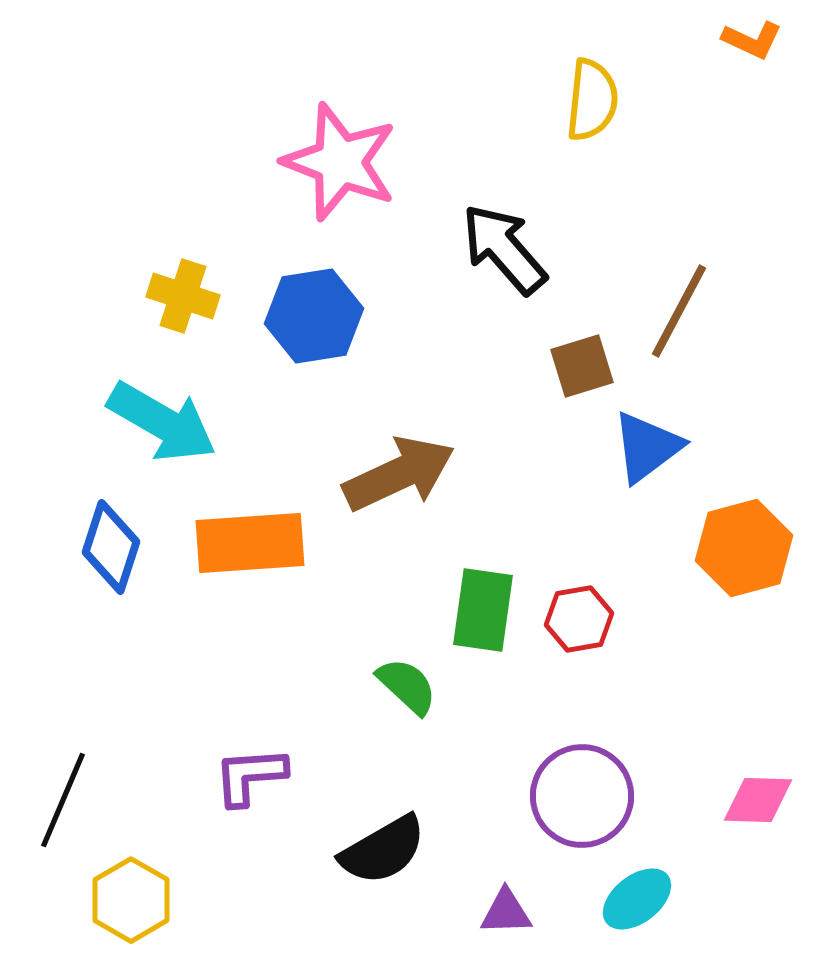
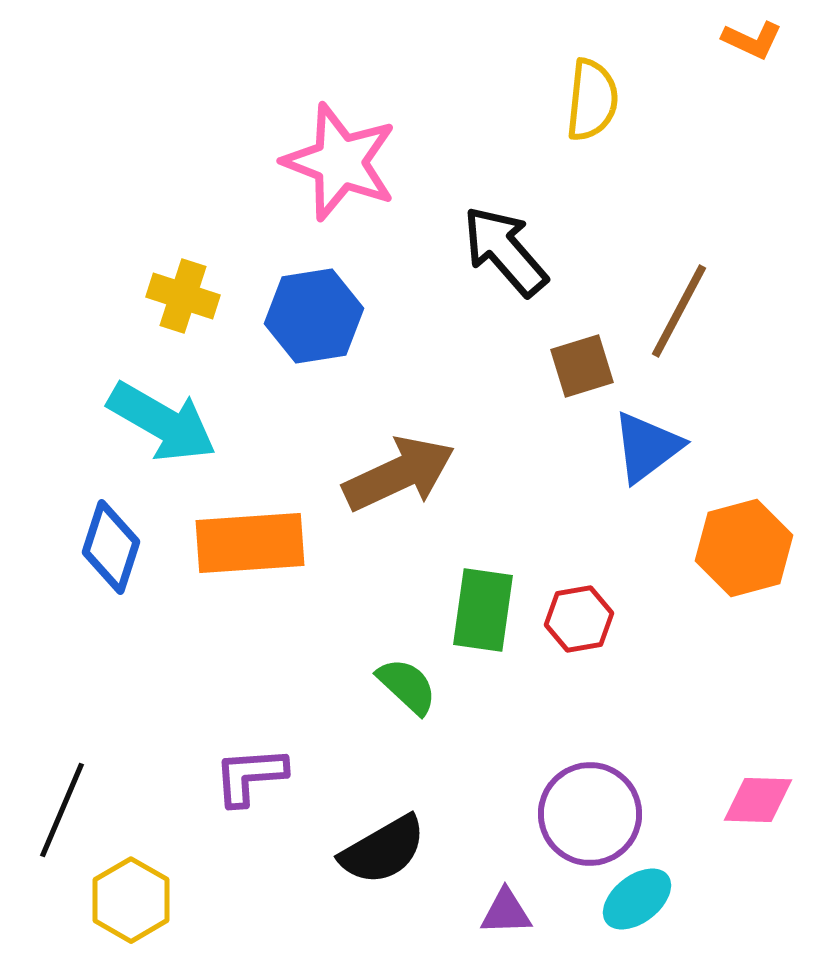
black arrow: moved 1 px right, 2 px down
purple circle: moved 8 px right, 18 px down
black line: moved 1 px left, 10 px down
